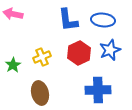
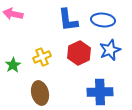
blue cross: moved 2 px right, 2 px down
